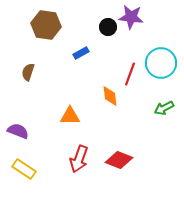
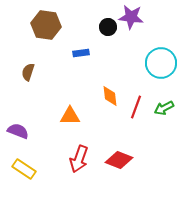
blue rectangle: rotated 21 degrees clockwise
red line: moved 6 px right, 33 px down
